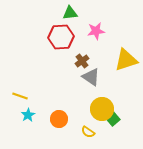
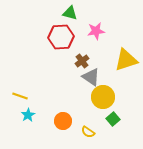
green triangle: rotated 21 degrees clockwise
yellow circle: moved 1 px right, 12 px up
orange circle: moved 4 px right, 2 px down
